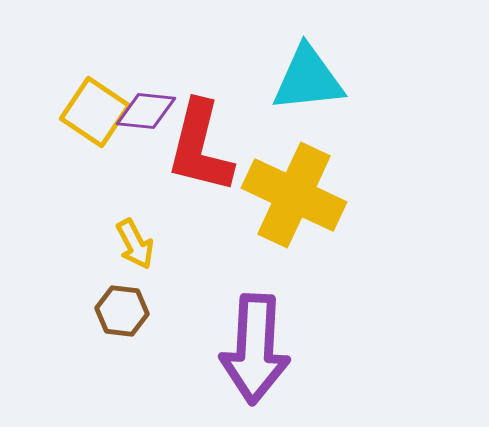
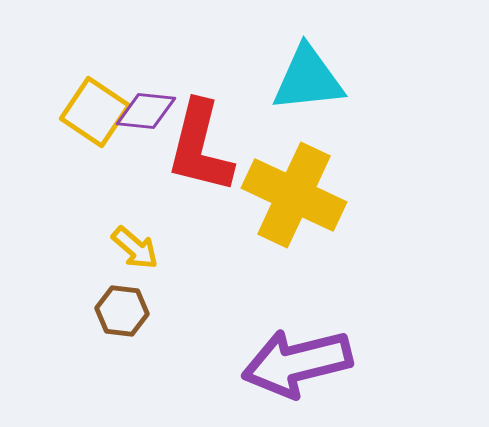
yellow arrow: moved 4 px down; rotated 21 degrees counterclockwise
purple arrow: moved 42 px right, 14 px down; rotated 73 degrees clockwise
